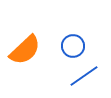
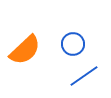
blue circle: moved 2 px up
